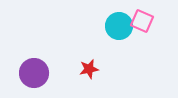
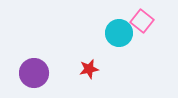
pink square: rotated 15 degrees clockwise
cyan circle: moved 7 px down
